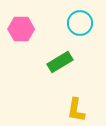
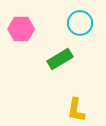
green rectangle: moved 3 px up
